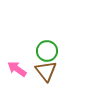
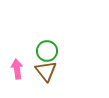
pink arrow: rotated 48 degrees clockwise
